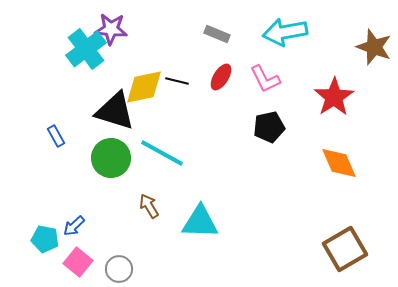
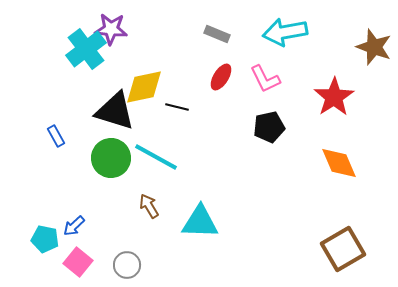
black line: moved 26 px down
cyan line: moved 6 px left, 4 px down
brown square: moved 2 px left
gray circle: moved 8 px right, 4 px up
